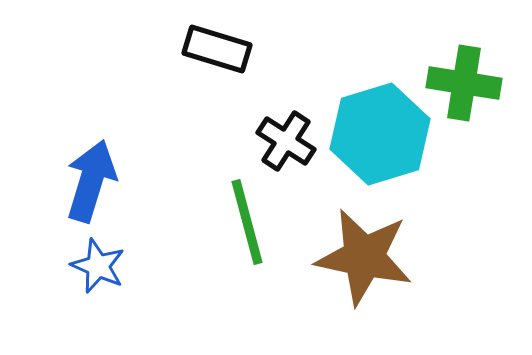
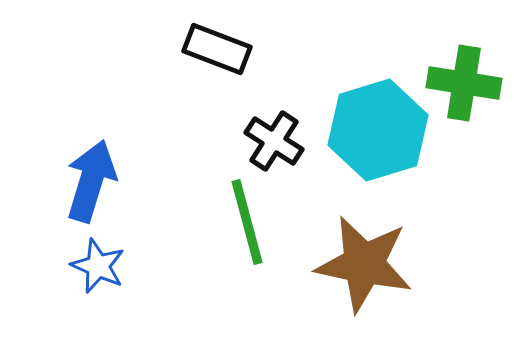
black rectangle: rotated 4 degrees clockwise
cyan hexagon: moved 2 px left, 4 px up
black cross: moved 12 px left
brown star: moved 7 px down
